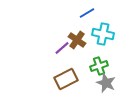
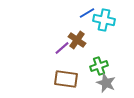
cyan cross: moved 1 px right, 14 px up
brown rectangle: rotated 35 degrees clockwise
